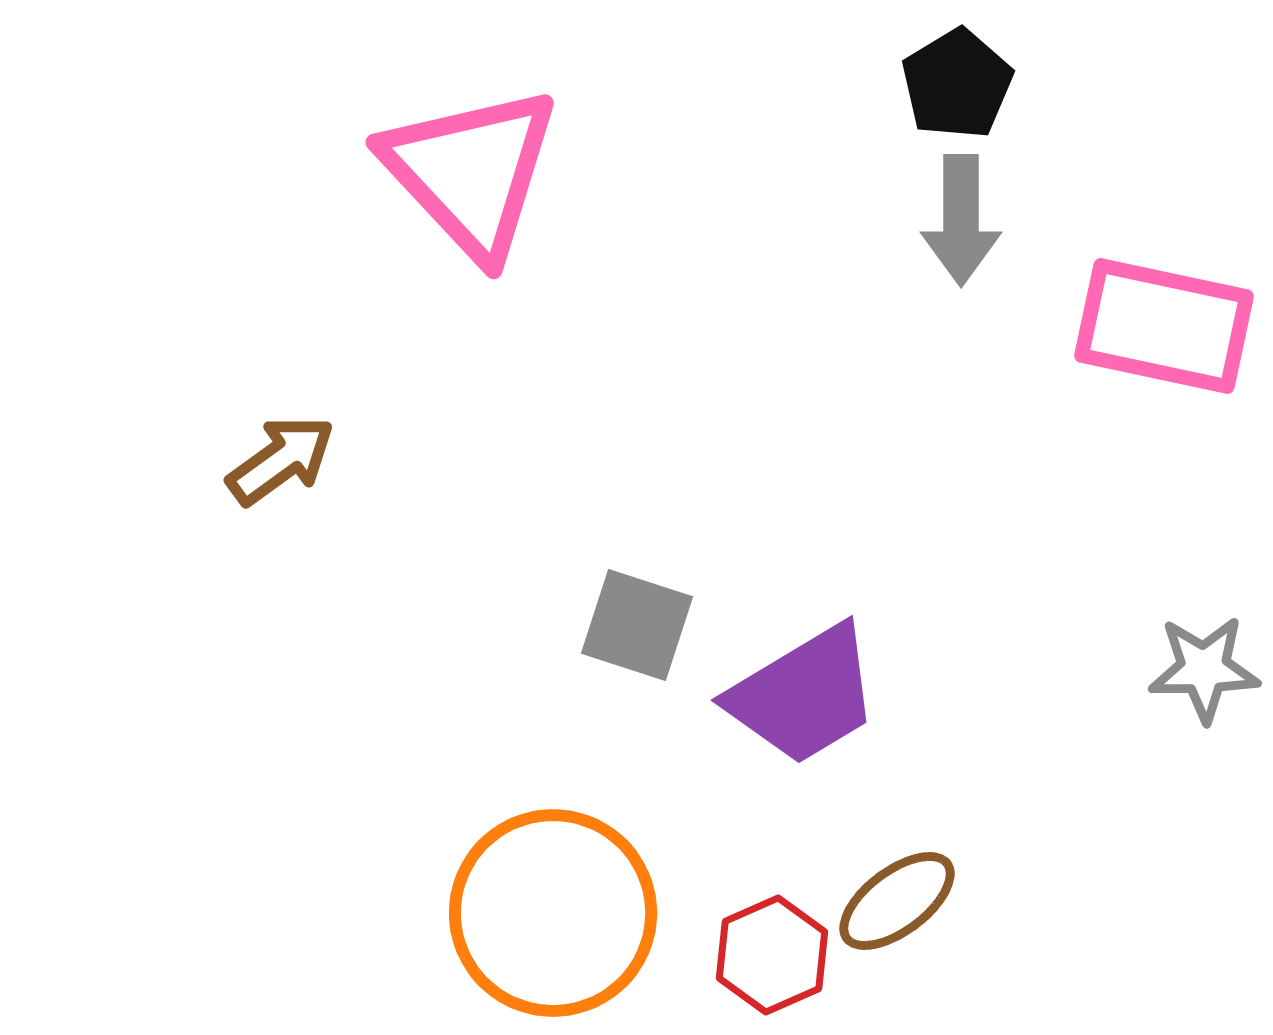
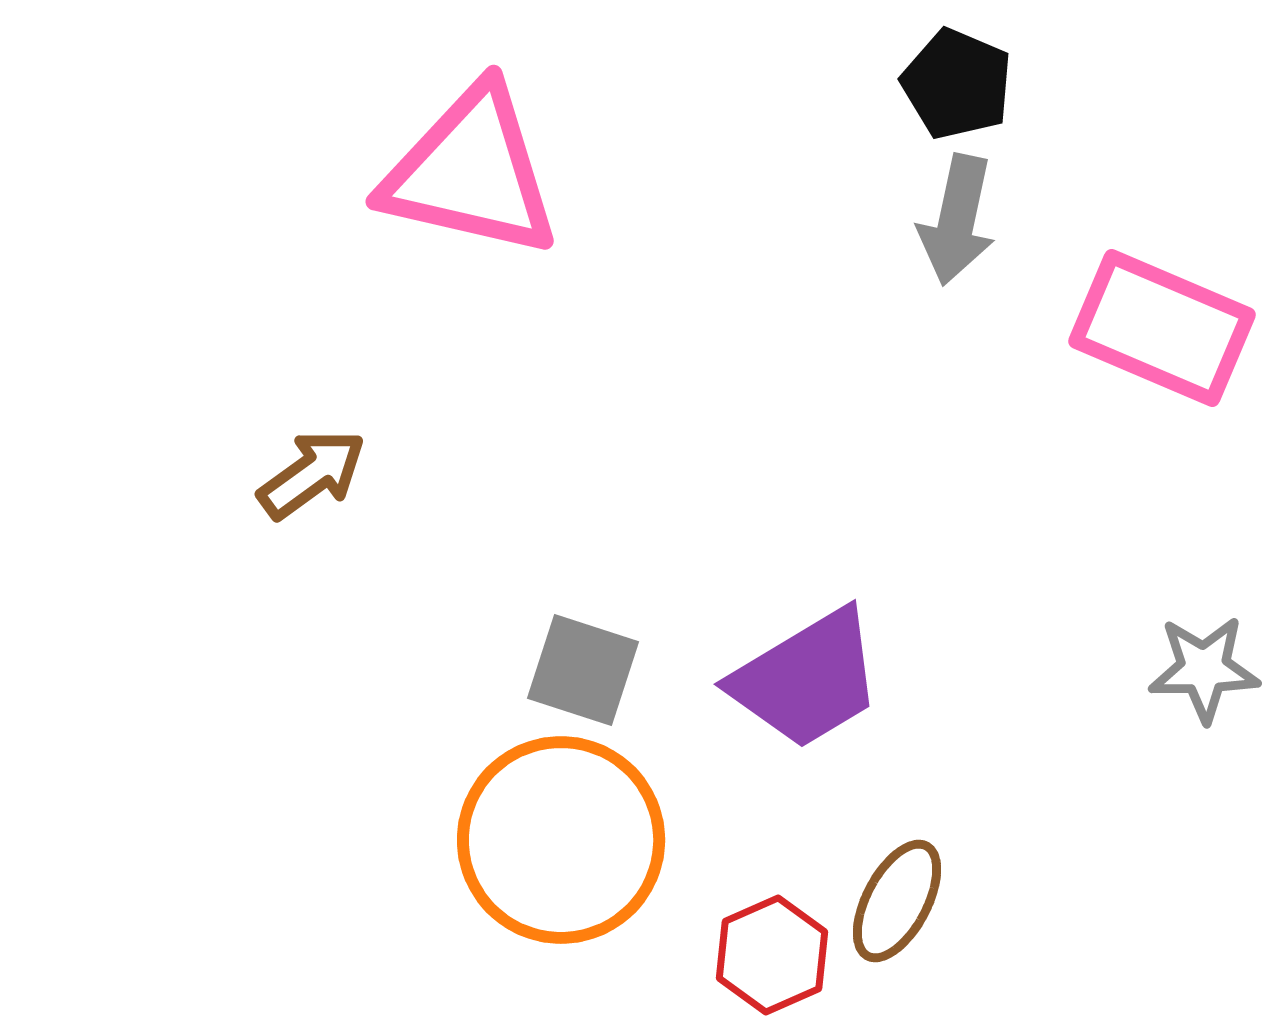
black pentagon: rotated 18 degrees counterclockwise
pink triangle: rotated 34 degrees counterclockwise
gray arrow: moved 4 px left; rotated 12 degrees clockwise
pink rectangle: moved 2 px left, 2 px down; rotated 11 degrees clockwise
brown arrow: moved 31 px right, 14 px down
gray square: moved 54 px left, 45 px down
purple trapezoid: moved 3 px right, 16 px up
brown ellipse: rotated 25 degrees counterclockwise
orange circle: moved 8 px right, 73 px up
